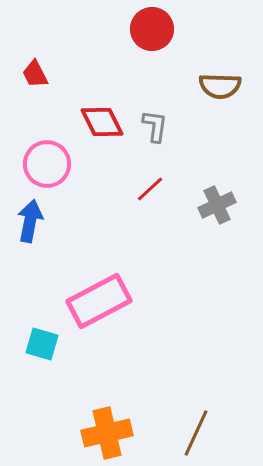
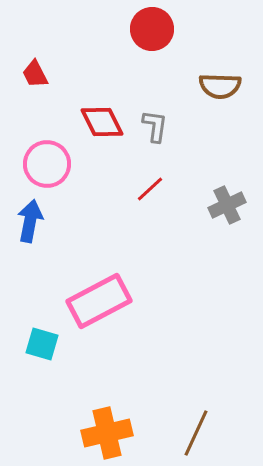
gray cross: moved 10 px right
